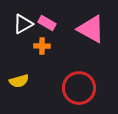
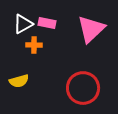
pink rectangle: rotated 18 degrees counterclockwise
pink triangle: rotated 48 degrees clockwise
orange cross: moved 8 px left, 1 px up
red circle: moved 4 px right
